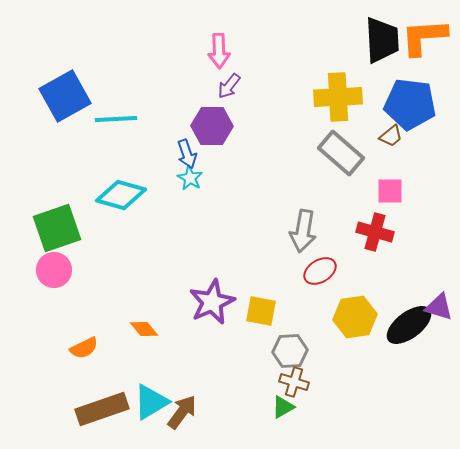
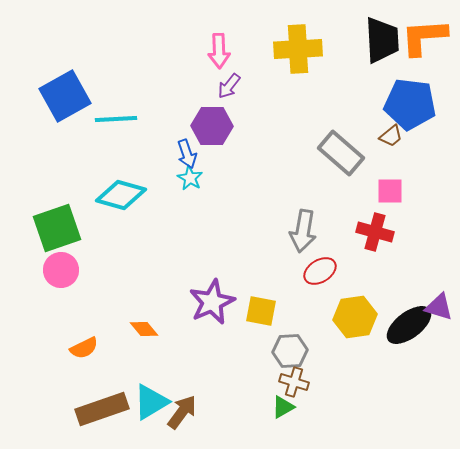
yellow cross: moved 40 px left, 48 px up
pink circle: moved 7 px right
